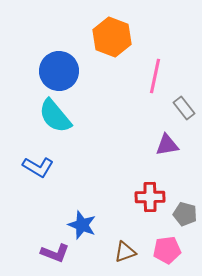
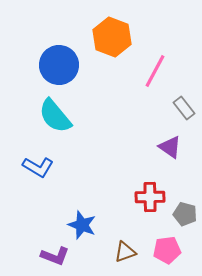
blue circle: moved 6 px up
pink line: moved 5 px up; rotated 16 degrees clockwise
purple triangle: moved 3 px right, 2 px down; rotated 45 degrees clockwise
purple L-shape: moved 3 px down
